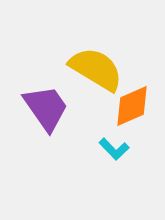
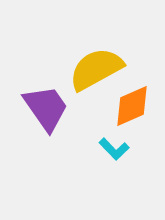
yellow semicircle: rotated 60 degrees counterclockwise
